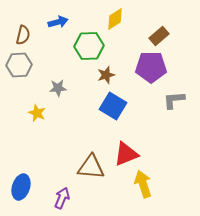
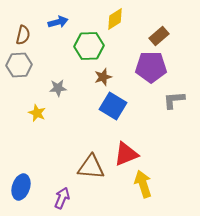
brown star: moved 3 px left, 2 px down
